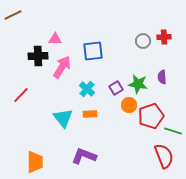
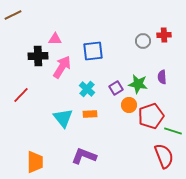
red cross: moved 2 px up
